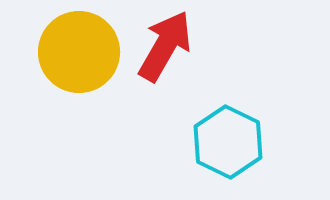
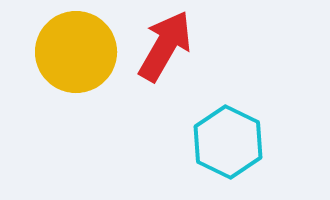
yellow circle: moved 3 px left
